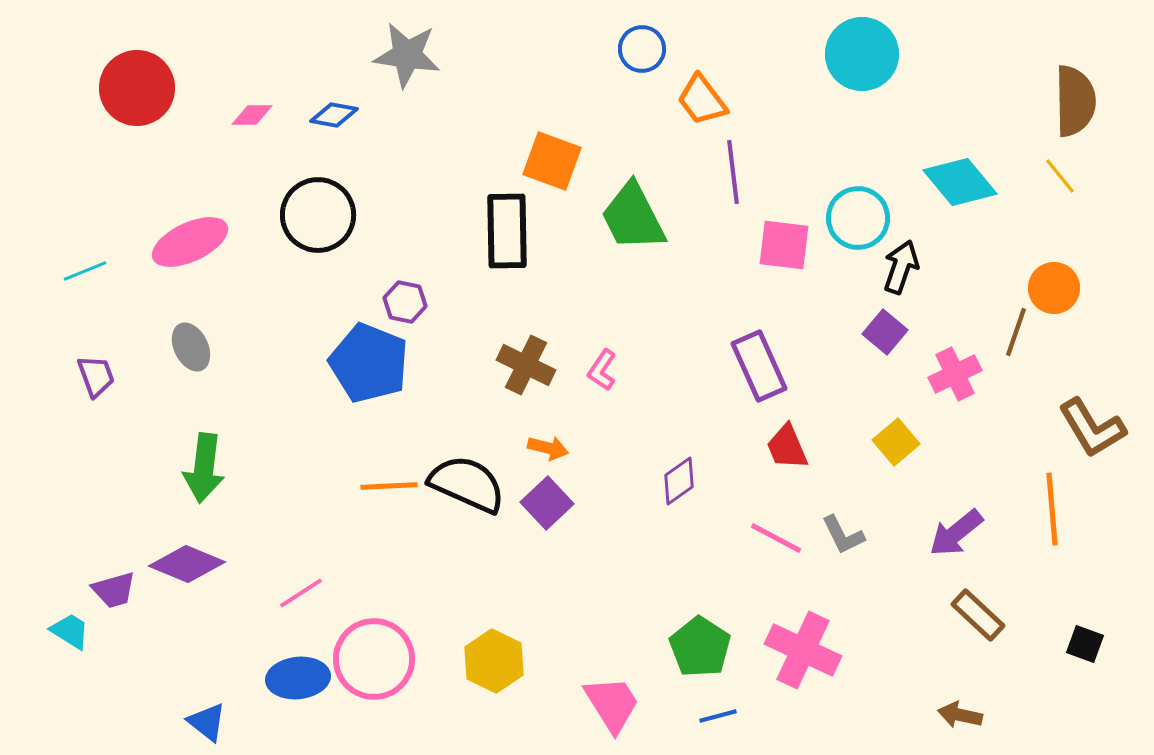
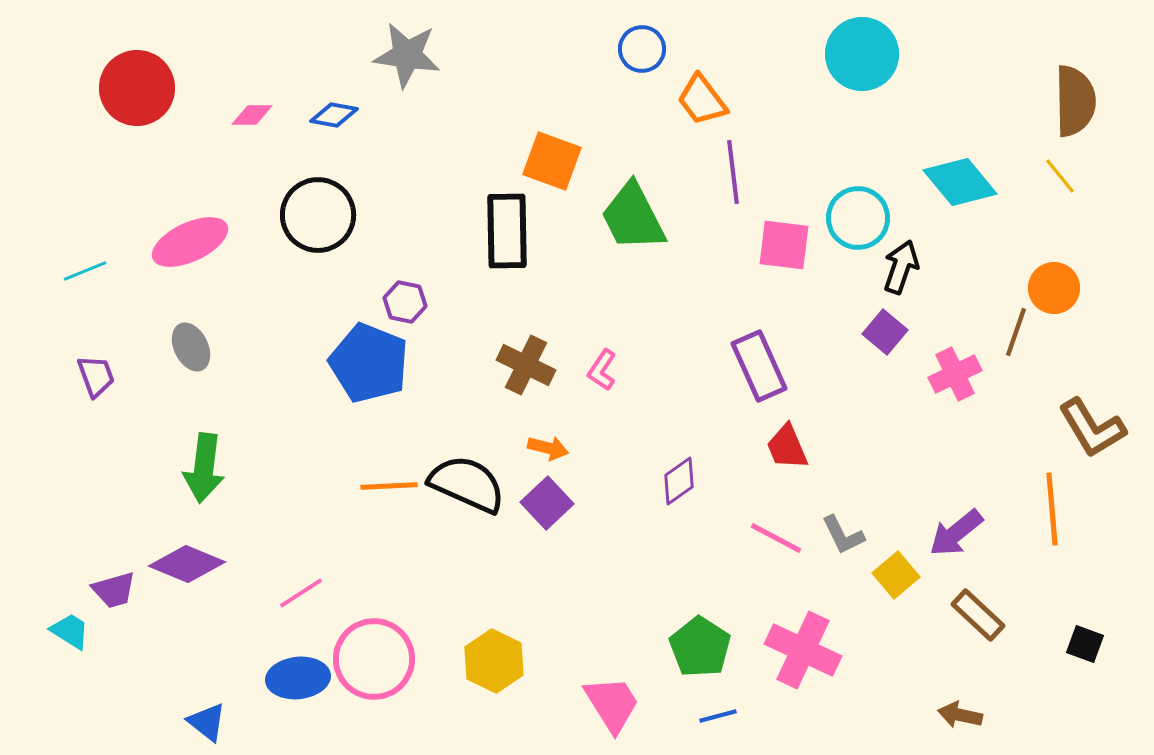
yellow square at (896, 442): moved 133 px down
